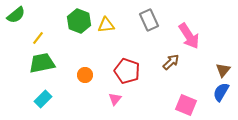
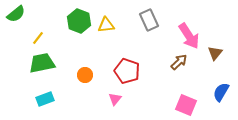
green semicircle: moved 1 px up
brown arrow: moved 8 px right
brown triangle: moved 8 px left, 17 px up
cyan rectangle: moved 2 px right; rotated 24 degrees clockwise
